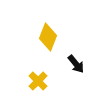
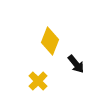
yellow diamond: moved 2 px right, 4 px down
